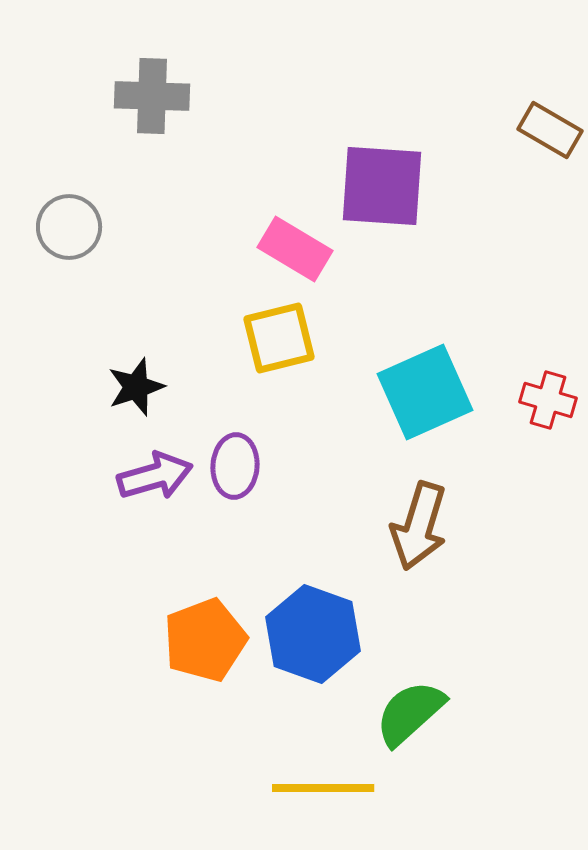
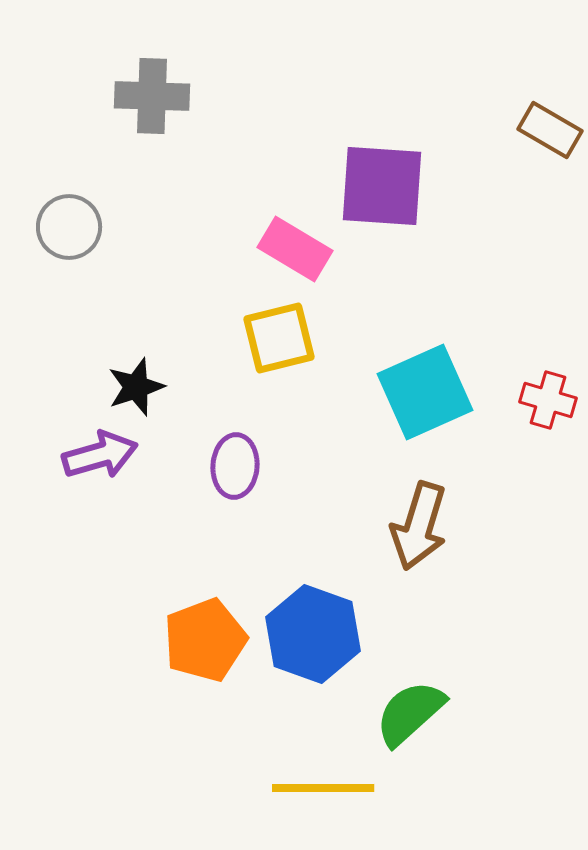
purple arrow: moved 55 px left, 21 px up
